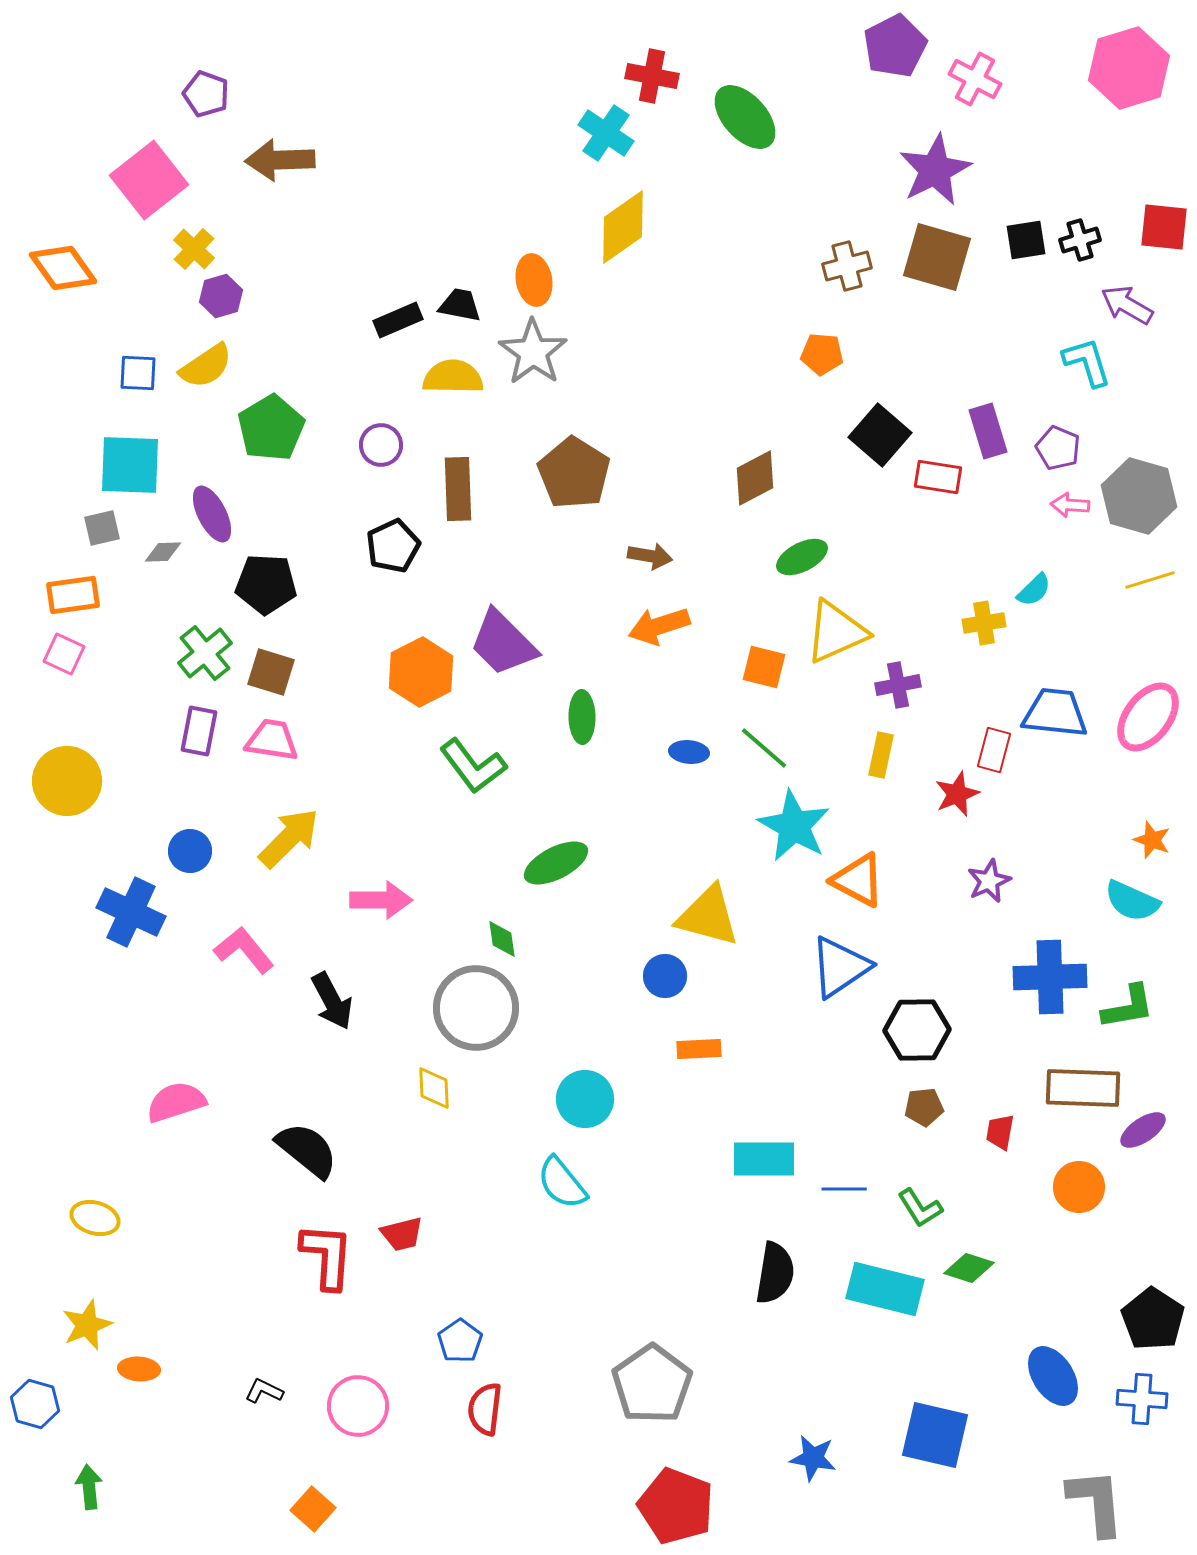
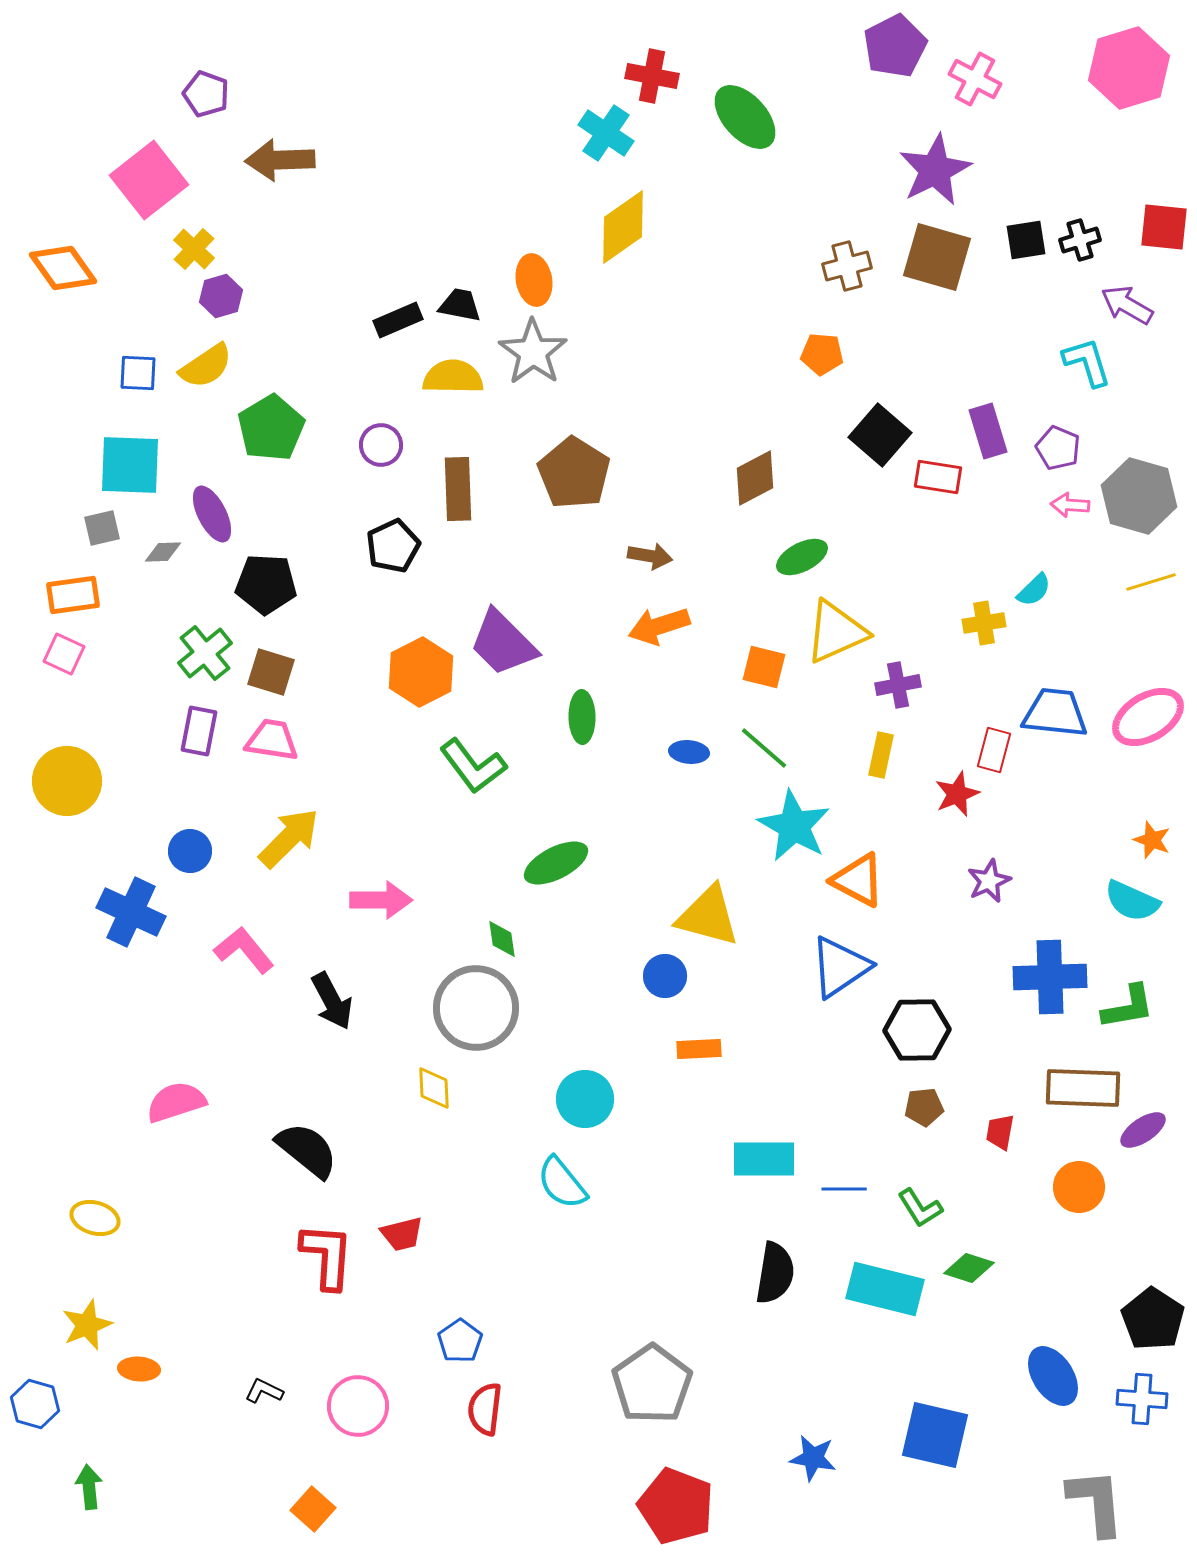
yellow line at (1150, 580): moved 1 px right, 2 px down
pink ellipse at (1148, 717): rotated 22 degrees clockwise
